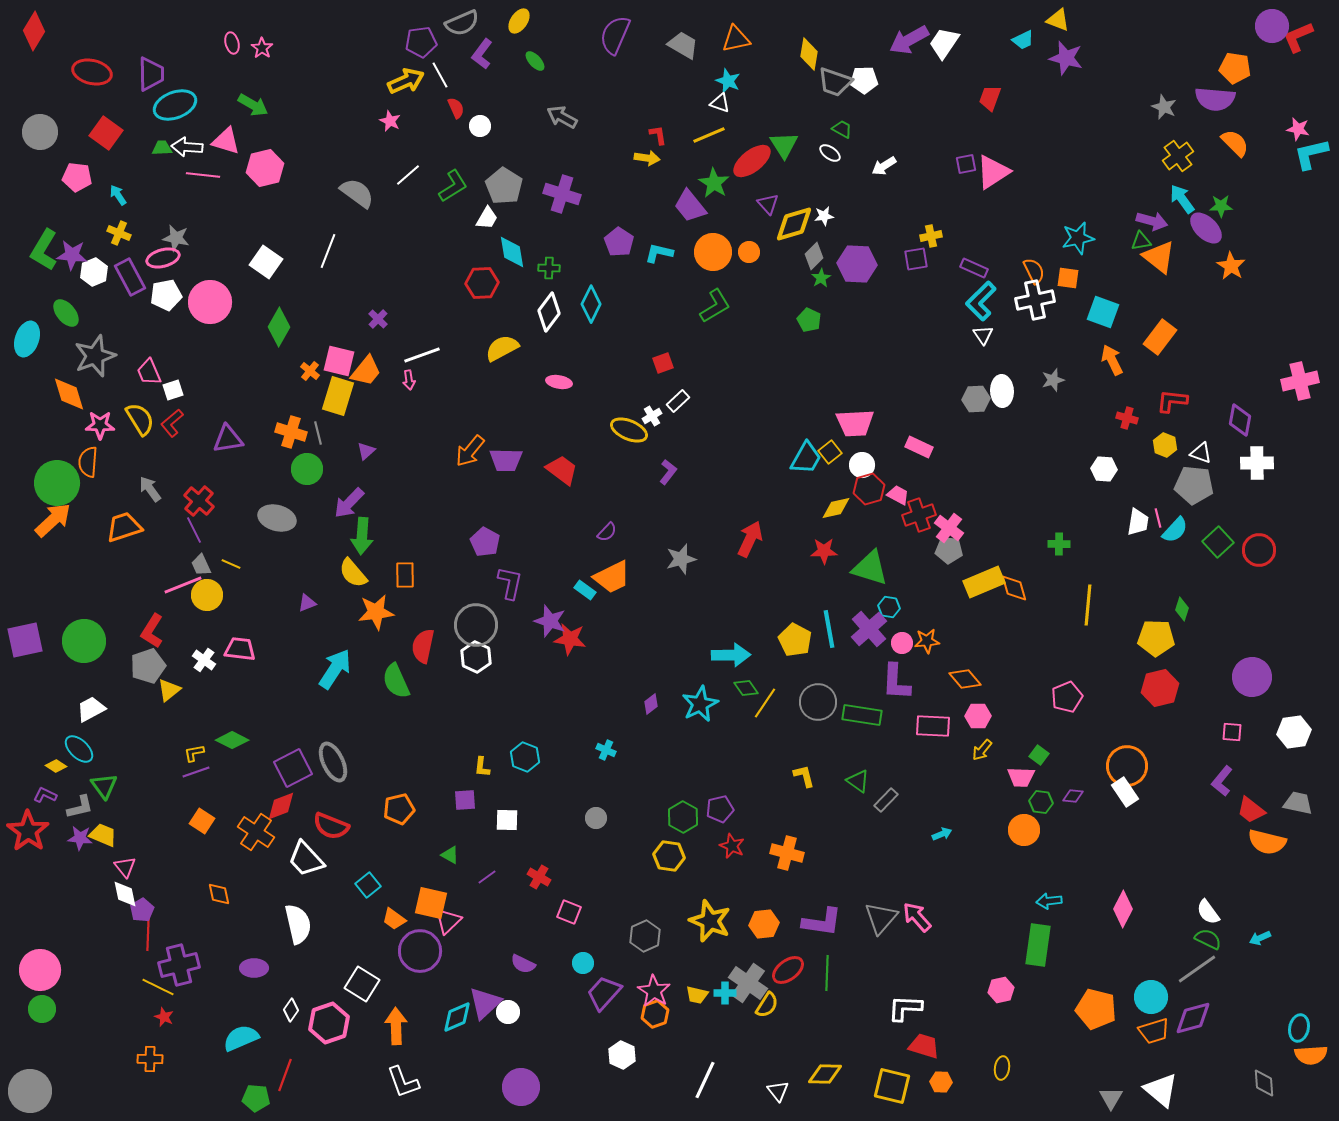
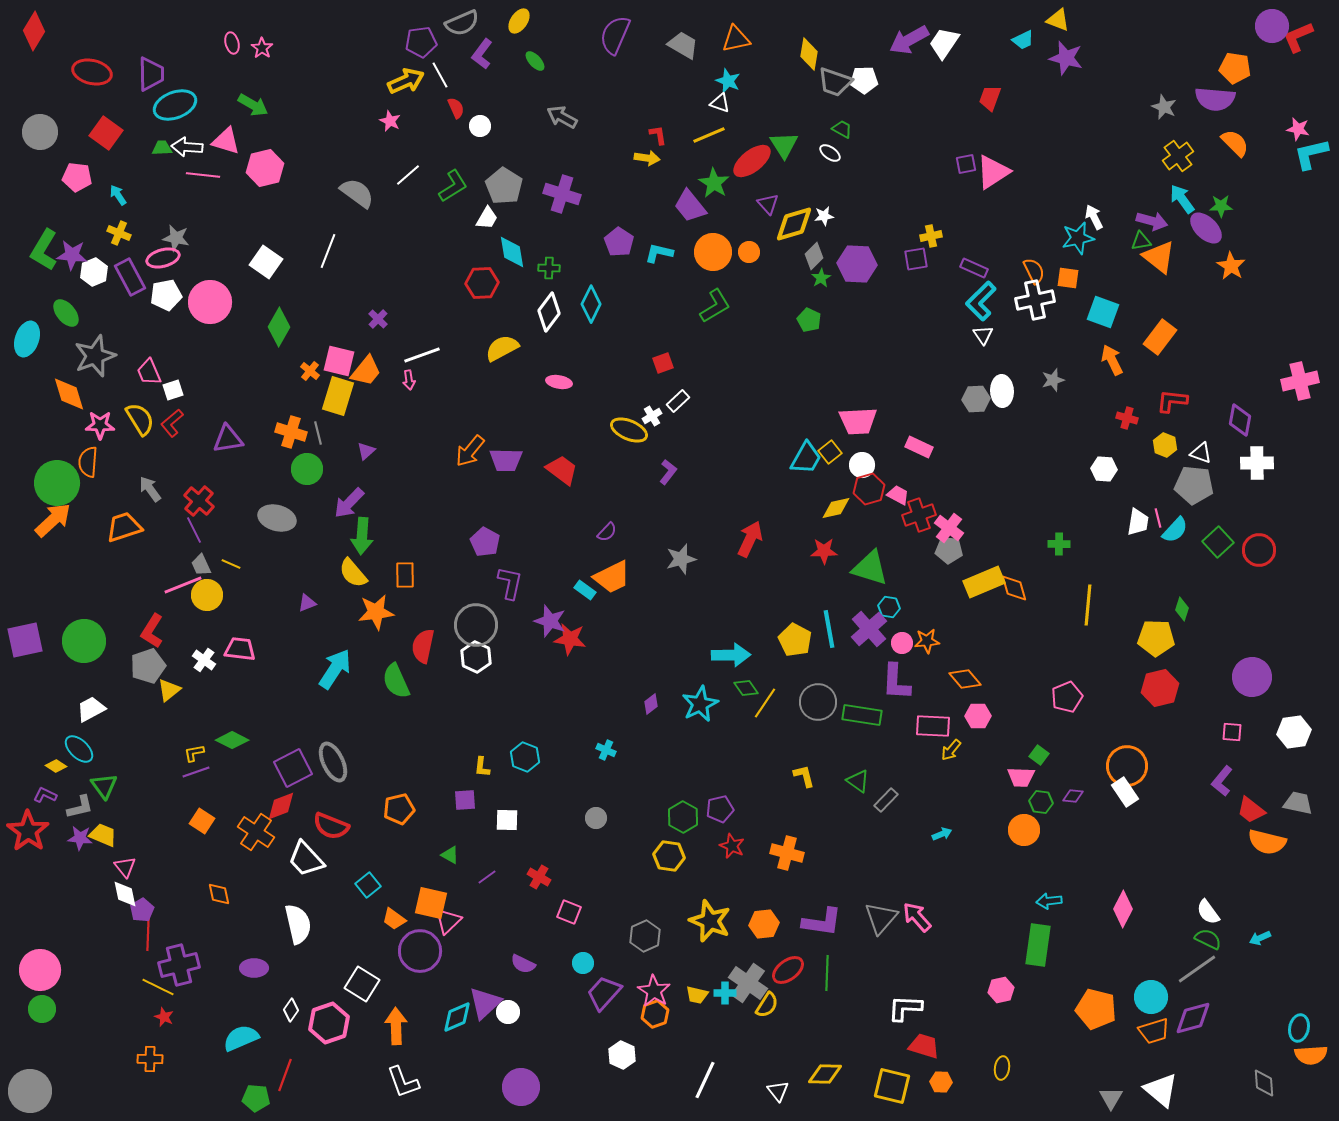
white arrow at (884, 166): moved 210 px right, 51 px down; rotated 95 degrees clockwise
pink trapezoid at (855, 423): moved 3 px right, 2 px up
yellow arrow at (982, 750): moved 31 px left
